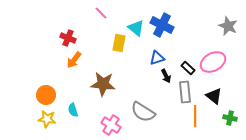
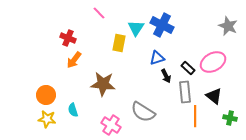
pink line: moved 2 px left
cyan triangle: rotated 24 degrees clockwise
